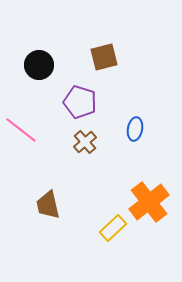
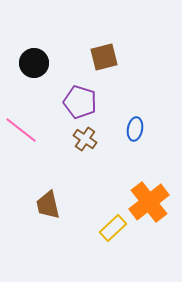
black circle: moved 5 px left, 2 px up
brown cross: moved 3 px up; rotated 15 degrees counterclockwise
